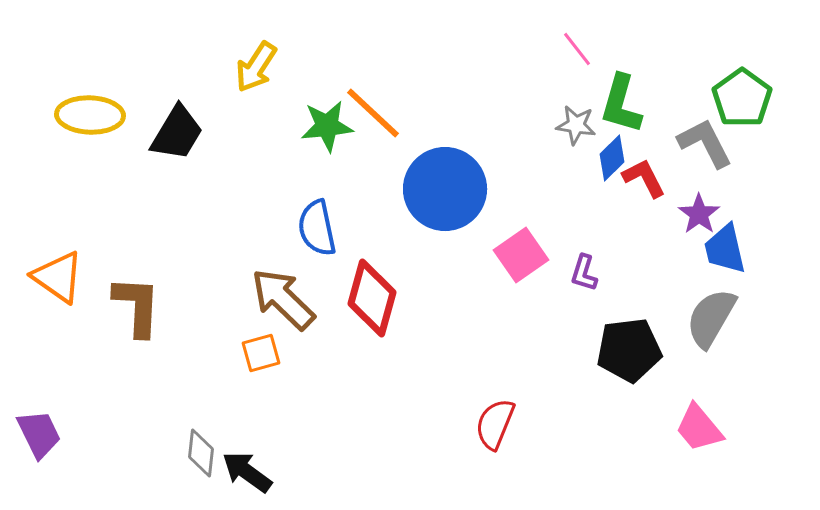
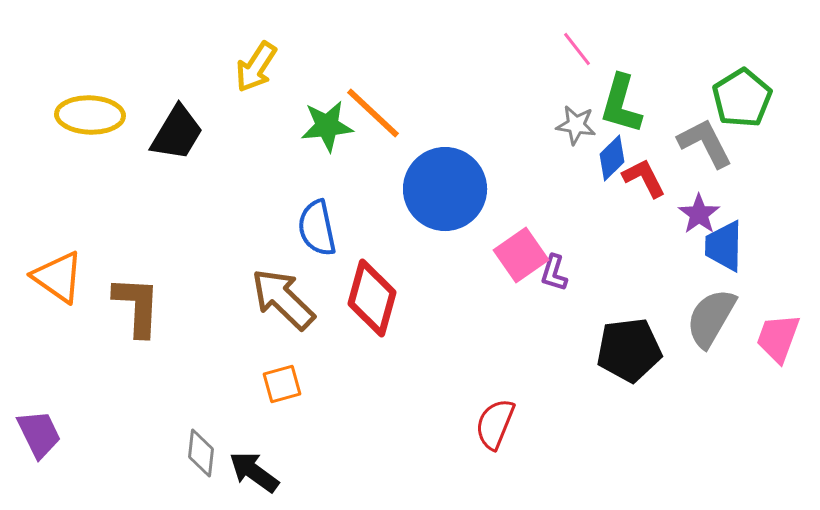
green pentagon: rotated 4 degrees clockwise
blue trapezoid: moved 1 px left, 3 px up; rotated 14 degrees clockwise
purple L-shape: moved 30 px left
orange square: moved 21 px right, 31 px down
pink trapezoid: moved 79 px right, 90 px up; rotated 60 degrees clockwise
black arrow: moved 7 px right
